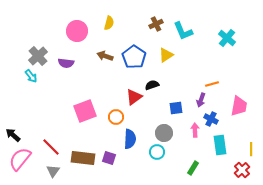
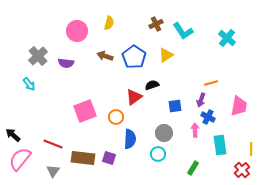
cyan L-shape: rotated 10 degrees counterclockwise
cyan arrow: moved 2 px left, 8 px down
orange line: moved 1 px left, 1 px up
blue square: moved 1 px left, 2 px up
blue cross: moved 3 px left, 2 px up
red line: moved 2 px right, 3 px up; rotated 24 degrees counterclockwise
cyan circle: moved 1 px right, 2 px down
